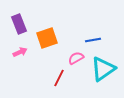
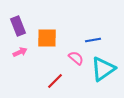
purple rectangle: moved 1 px left, 2 px down
orange square: rotated 20 degrees clockwise
pink semicircle: rotated 70 degrees clockwise
red line: moved 4 px left, 3 px down; rotated 18 degrees clockwise
